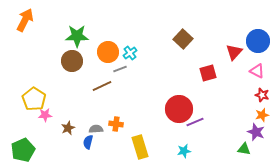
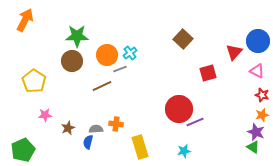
orange circle: moved 1 px left, 3 px down
yellow pentagon: moved 18 px up
green triangle: moved 9 px right, 2 px up; rotated 24 degrees clockwise
